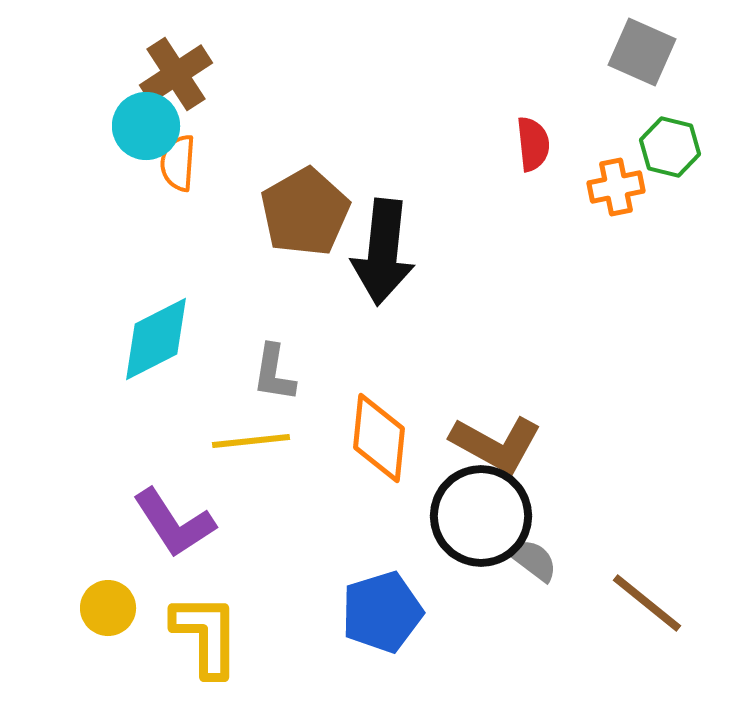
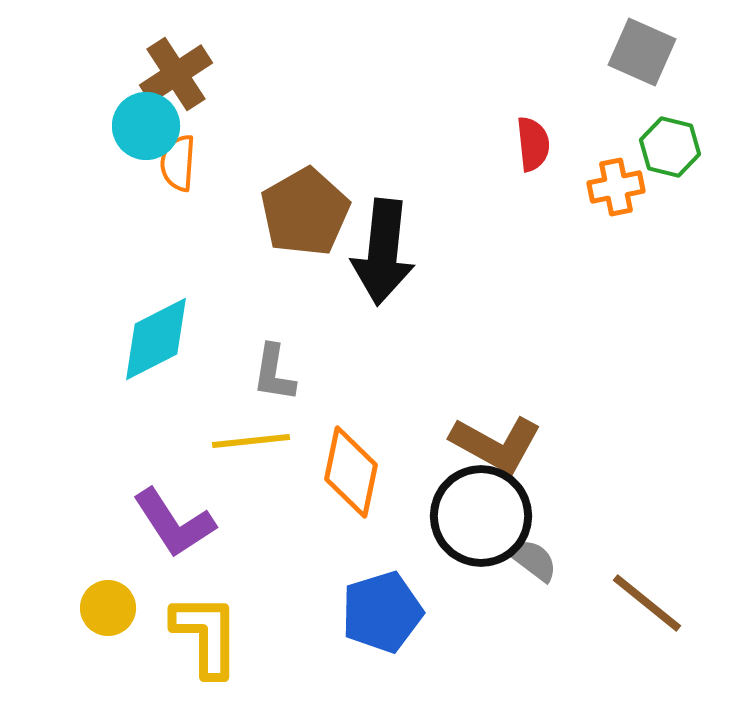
orange diamond: moved 28 px left, 34 px down; rotated 6 degrees clockwise
